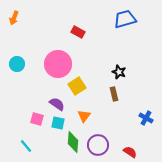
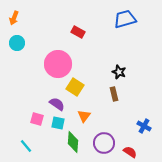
cyan circle: moved 21 px up
yellow square: moved 2 px left, 1 px down; rotated 24 degrees counterclockwise
blue cross: moved 2 px left, 8 px down
purple circle: moved 6 px right, 2 px up
